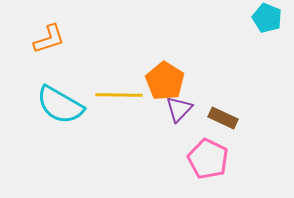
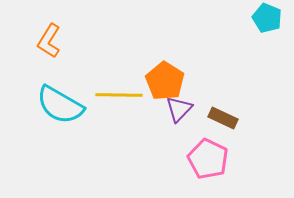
orange L-shape: moved 2 px down; rotated 140 degrees clockwise
